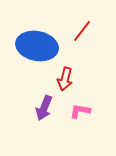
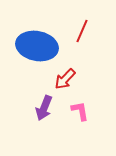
red line: rotated 15 degrees counterclockwise
red arrow: rotated 30 degrees clockwise
pink L-shape: rotated 70 degrees clockwise
